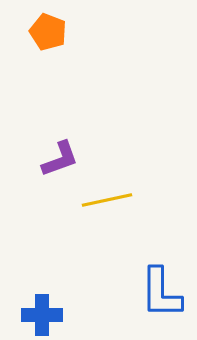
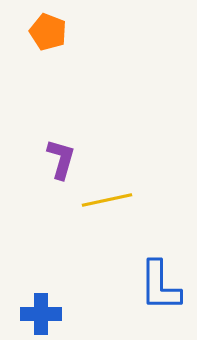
purple L-shape: moved 1 px right; rotated 54 degrees counterclockwise
blue L-shape: moved 1 px left, 7 px up
blue cross: moved 1 px left, 1 px up
